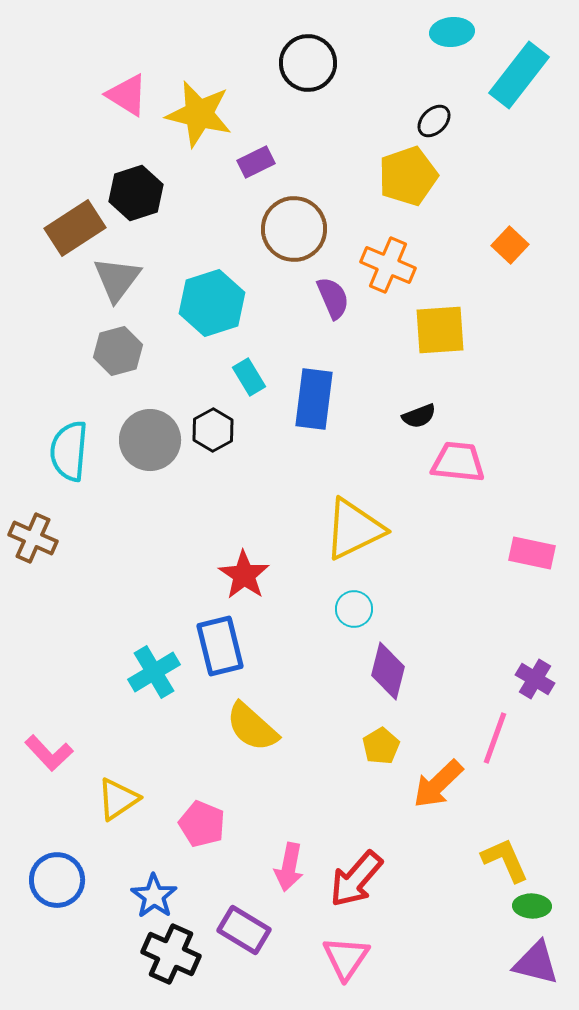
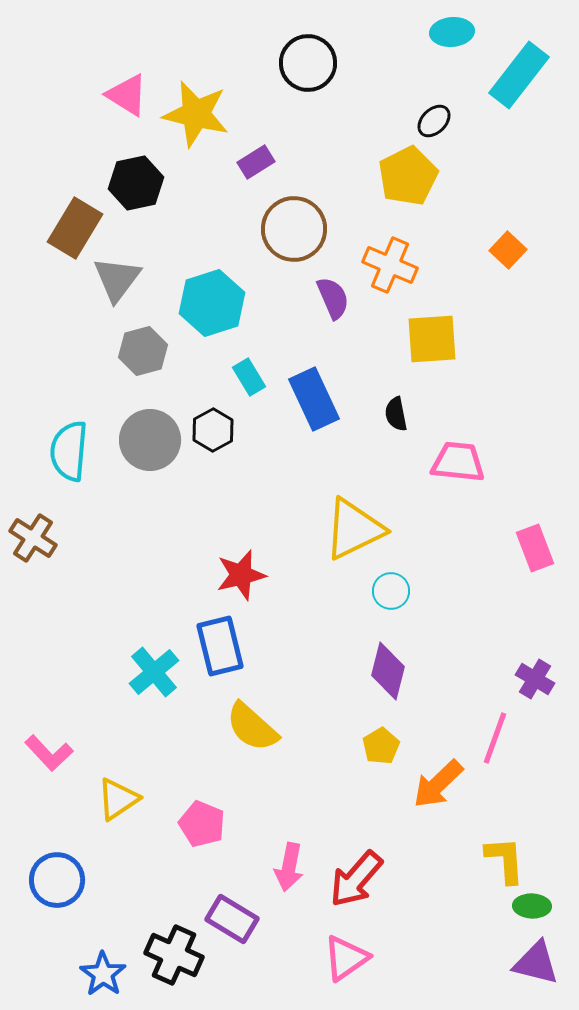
yellow star at (199, 114): moved 3 px left
purple rectangle at (256, 162): rotated 6 degrees counterclockwise
yellow pentagon at (408, 176): rotated 8 degrees counterclockwise
black hexagon at (136, 193): moved 10 px up; rotated 6 degrees clockwise
brown rectangle at (75, 228): rotated 26 degrees counterclockwise
orange square at (510, 245): moved 2 px left, 5 px down
orange cross at (388, 265): moved 2 px right
yellow square at (440, 330): moved 8 px left, 9 px down
gray hexagon at (118, 351): moved 25 px right
blue rectangle at (314, 399): rotated 32 degrees counterclockwise
black semicircle at (419, 416): moved 23 px left, 2 px up; rotated 100 degrees clockwise
brown cross at (33, 538): rotated 9 degrees clockwise
pink rectangle at (532, 553): moved 3 px right, 5 px up; rotated 57 degrees clockwise
red star at (244, 575): moved 3 px left; rotated 24 degrees clockwise
cyan circle at (354, 609): moved 37 px right, 18 px up
cyan cross at (154, 672): rotated 9 degrees counterclockwise
yellow L-shape at (505, 860): rotated 20 degrees clockwise
blue star at (154, 896): moved 51 px left, 78 px down
purple rectangle at (244, 930): moved 12 px left, 11 px up
black cross at (171, 954): moved 3 px right, 1 px down
pink triangle at (346, 958): rotated 21 degrees clockwise
